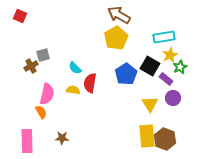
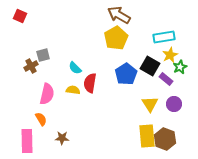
purple circle: moved 1 px right, 6 px down
orange semicircle: moved 7 px down
